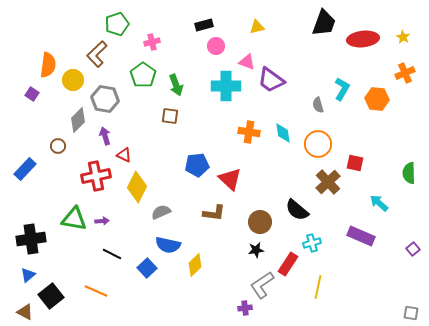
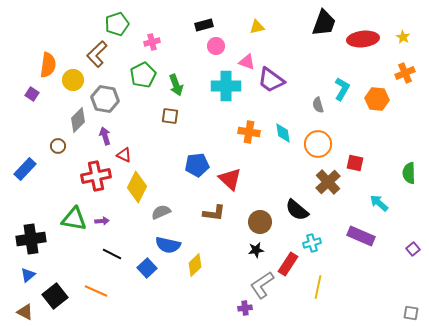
green pentagon at (143, 75): rotated 10 degrees clockwise
black square at (51, 296): moved 4 px right
